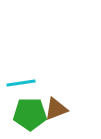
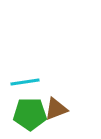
cyan line: moved 4 px right, 1 px up
